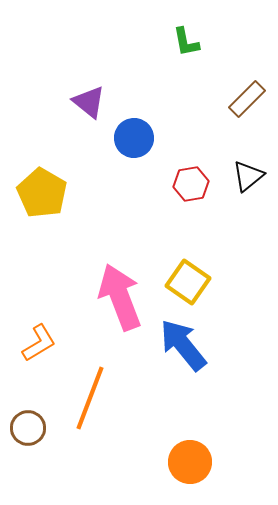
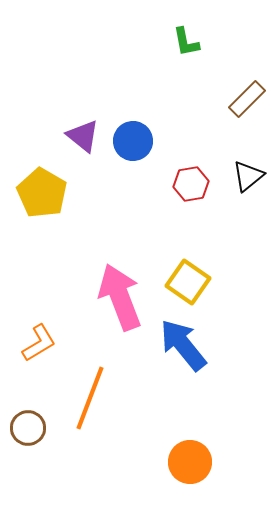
purple triangle: moved 6 px left, 34 px down
blue circle: moved 1 px left, 3 px down
